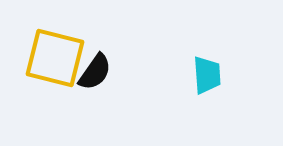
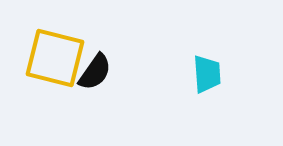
cyan trapezoid: moved 1 px up
